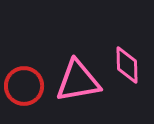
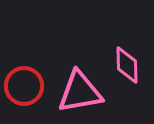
pink triangle: moved 2 px right, 11 px down
